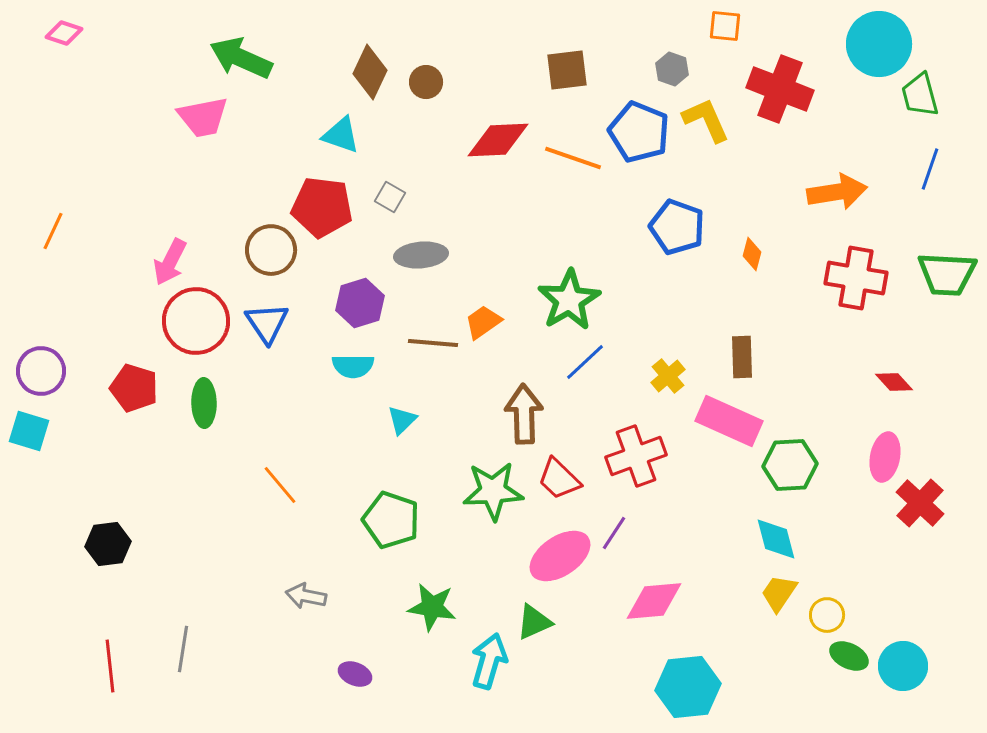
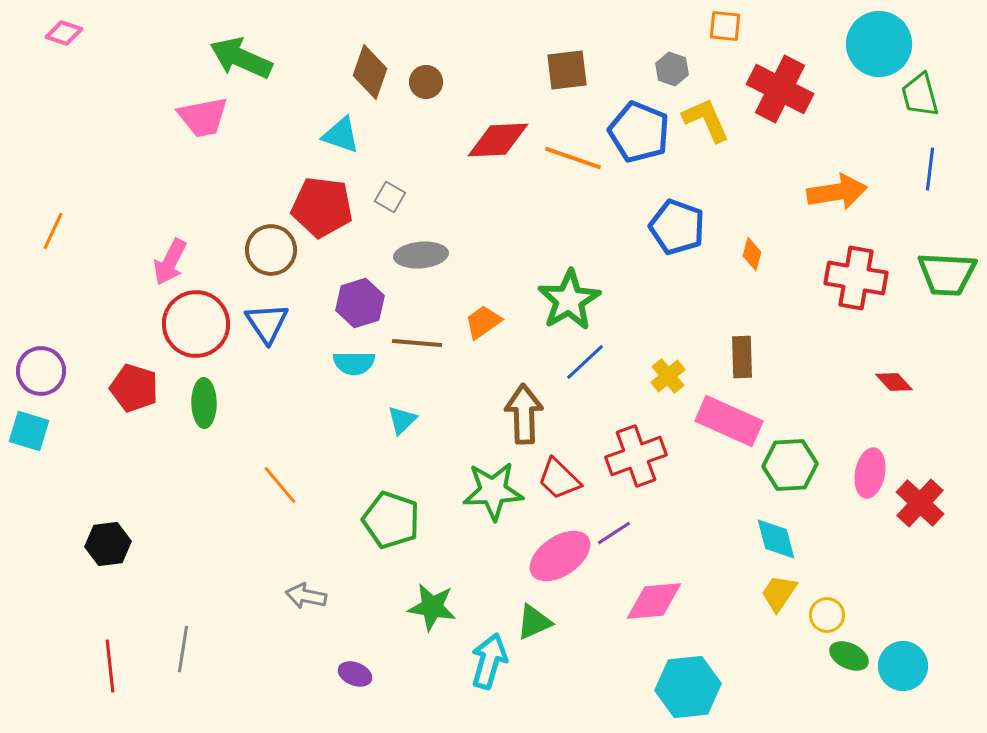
brown diamond at (370, 72): rotated 6 degrees counterclockwise
red cross at (780, 89): rotated 6 degrees clockwise
blue line at (930, 169): rotated 12 degrees counterclockwise
red circle at (196, 321): moved 3 px down
brown line at (433, 343): moved 16 px left
cyan semicircle at (353, 366): moved 1 px right, 3 px up
pink ellipse at (885, 457): moved 15 px left, 16 px down
purple line at (614, 533): rotated 24 degrees clockwise
